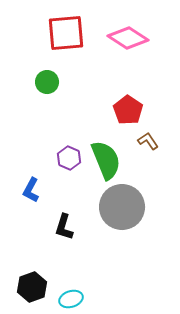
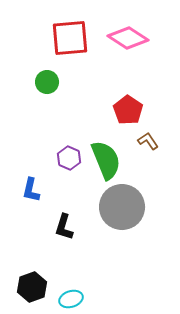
red square: moved 4 px right, 5 px down
blue L-shape: rotated 15 degrees counterclockwise
